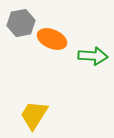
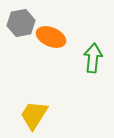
orange ellipse: moved 1 px left, 2 px up
green arrow: moved 2 px down; rotated 88 degrees counterclockwise
